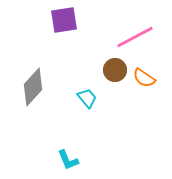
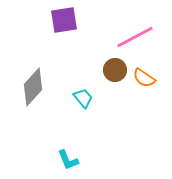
cyan trapezoid: moved 4 px left
